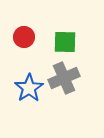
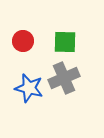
red circle: moved 1 px left, 4 px down
blue star: rotated 24 degrees counterclockwise
